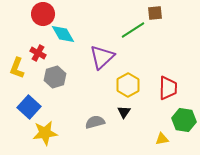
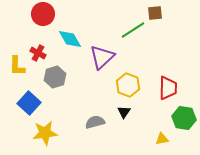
cyan diamond: moved 7 px right, 5 px down
yellow L-shape: moved 2 px up; rotated 20 degrees counterclockwise
yellow hexagon: rotated 10 degrees counterclockwise
blue square: moved 4 px up
green hexagon: moved 2 px up
